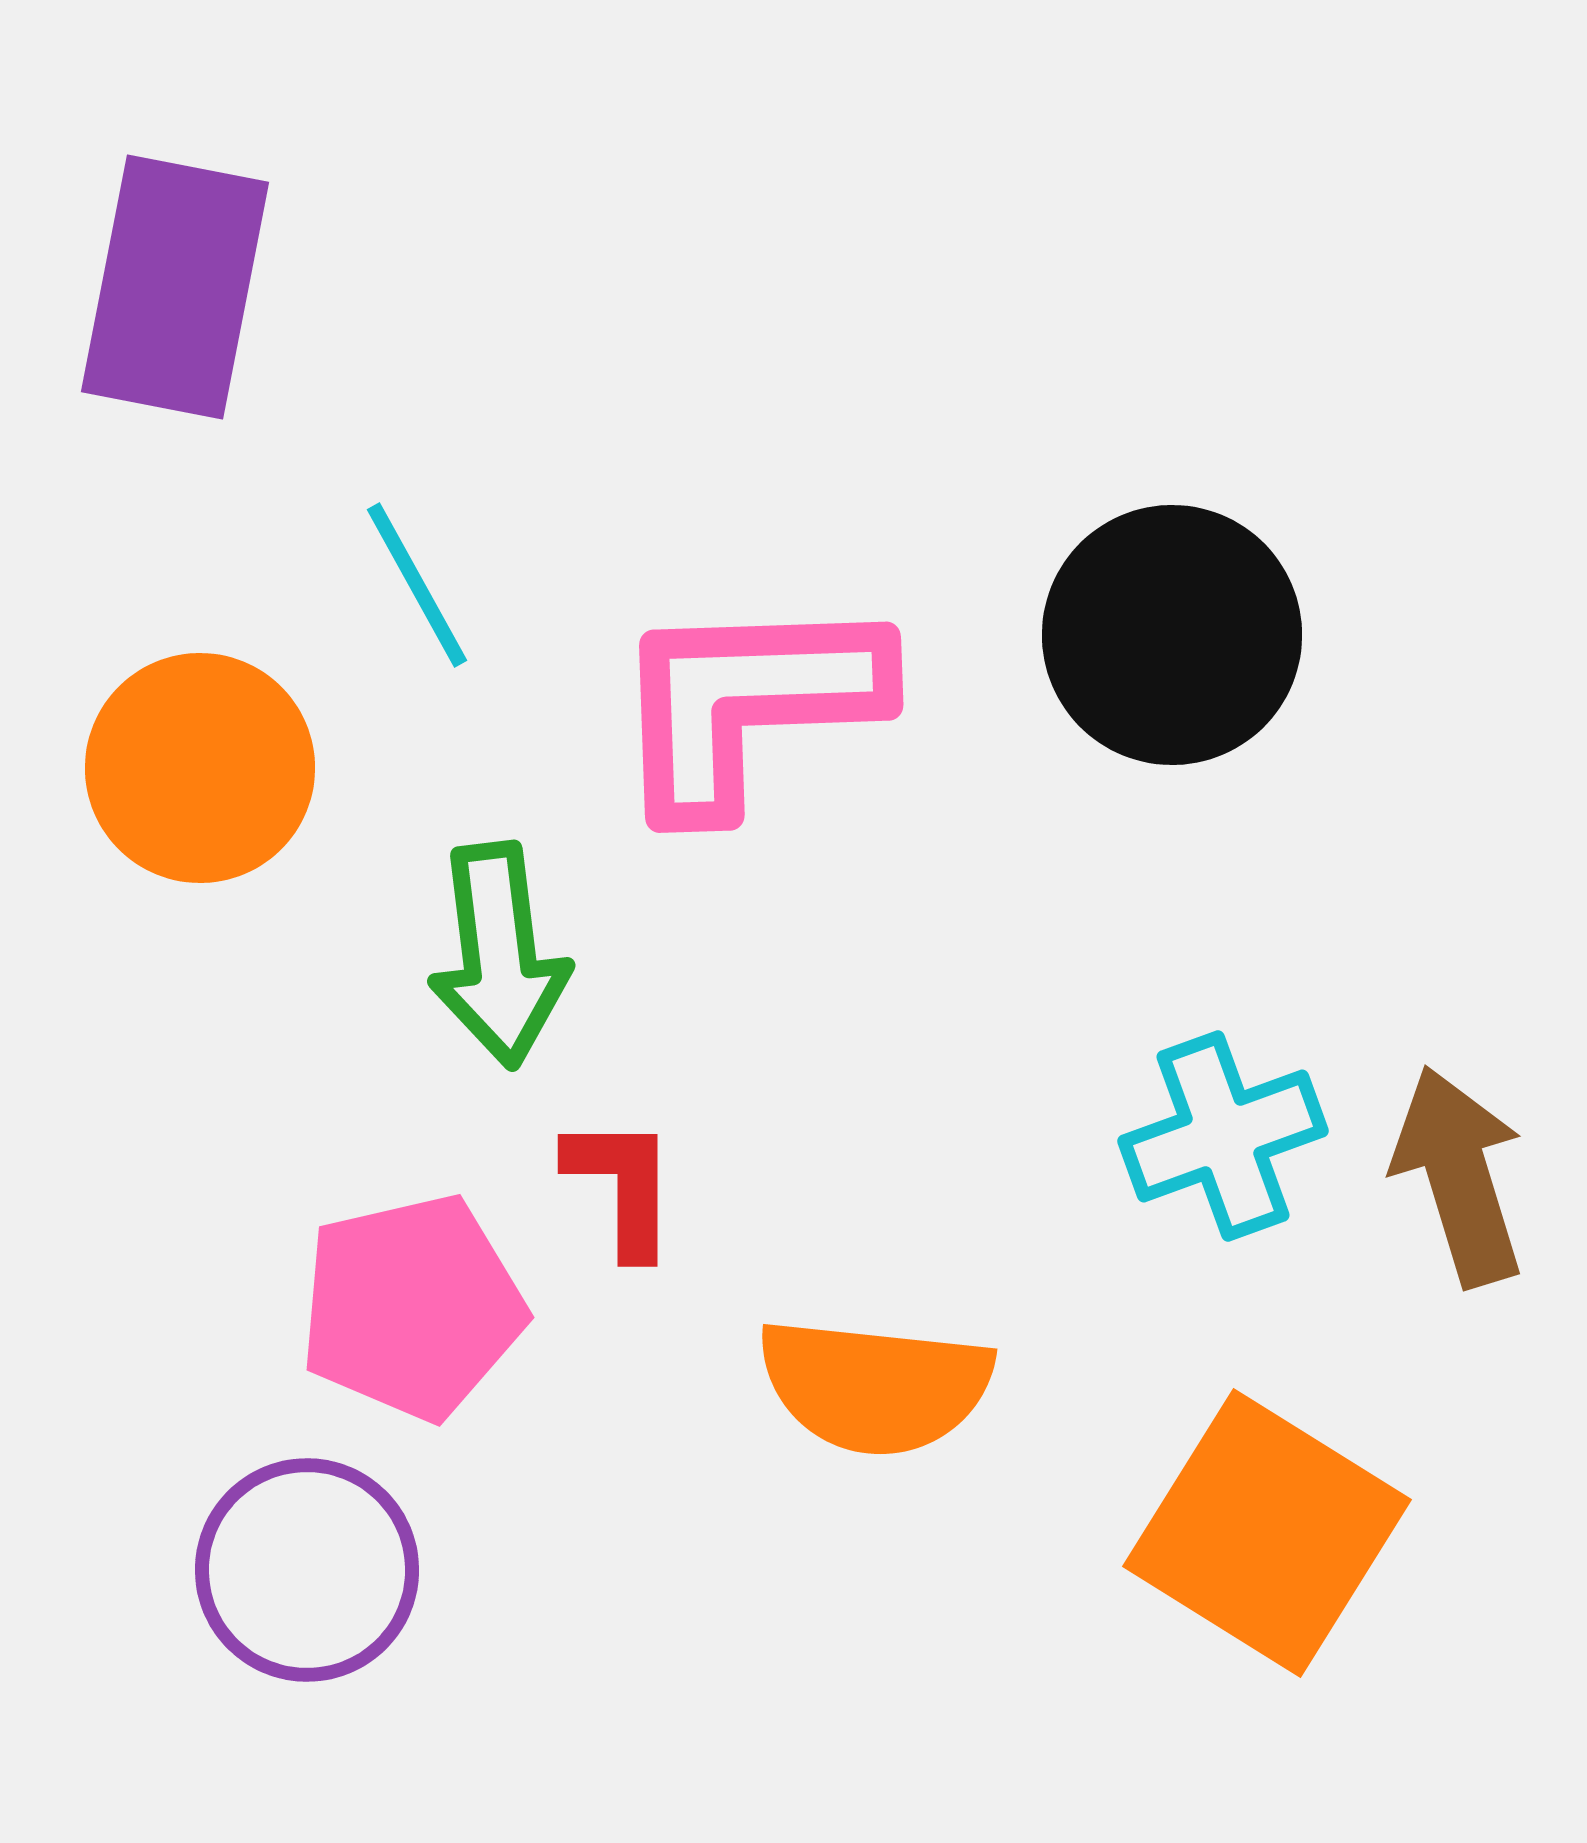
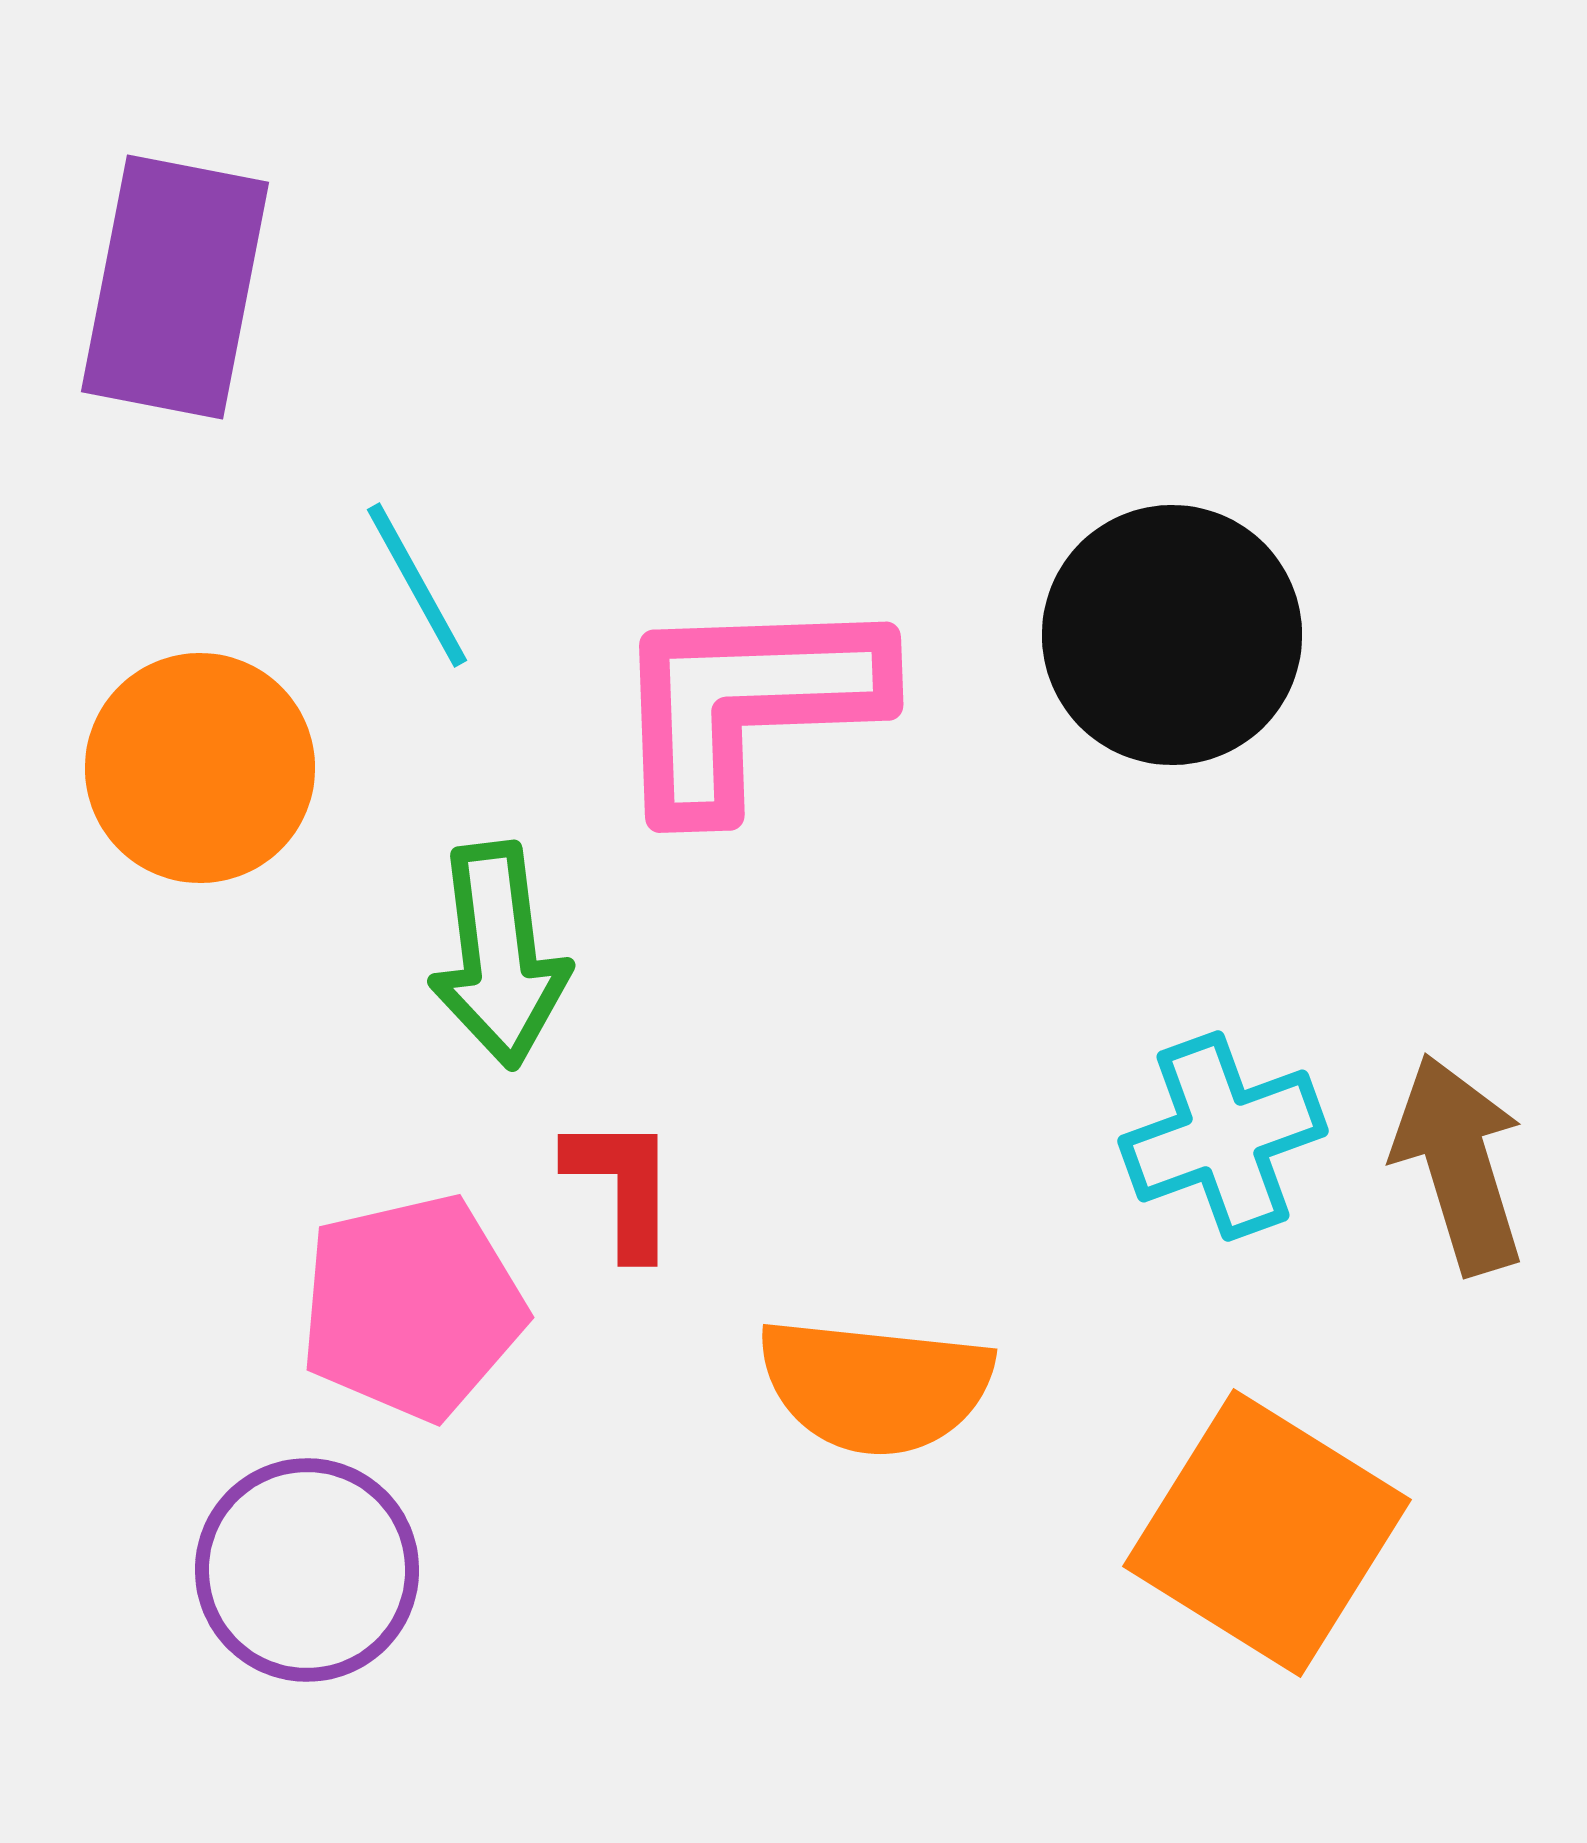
brown arrow: moved 12 px up
